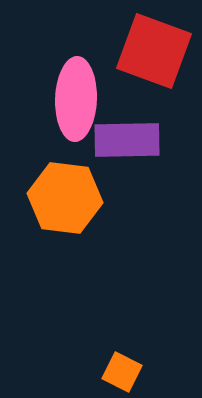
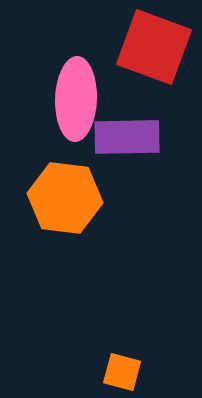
red square: moved 4 px up
purple rectangle: moved 3 px up
orange square: rotated 12 degrees counterclockwise
